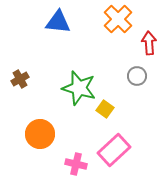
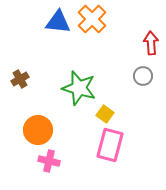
orange cross: moved 26 px left
red arrow: moved 2 px right
gray circle: moved 6 px right
yellow square: moved 5 px down
orange circle: moved 2 px left, 4 px up
pink rectangle: moved 4 px left, 5 px up; rotated 32 degrees counterclockwise
pink cross: moved 27 px left, 3 px up
